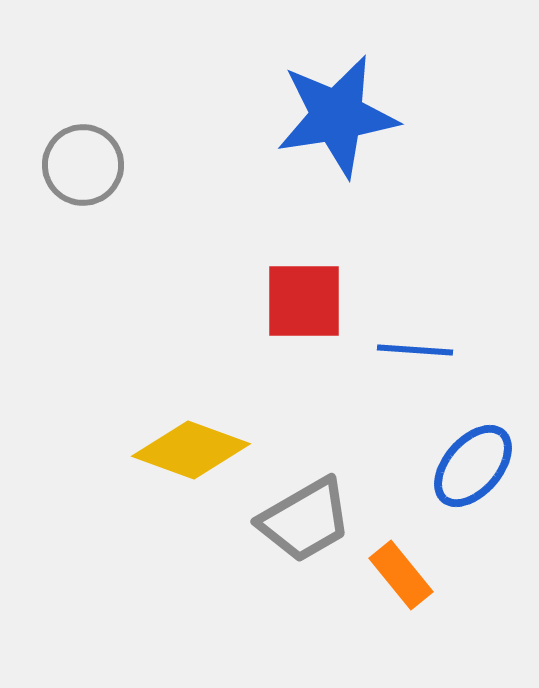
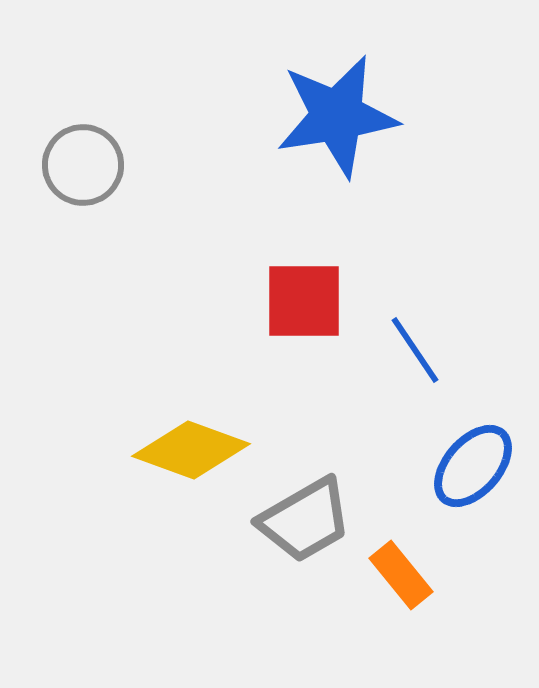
blue line: rotated 52 degrees clockwise
